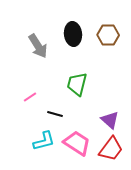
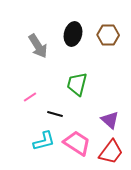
black ellipse: rotated 20 degrees clockwise
red trapezoid: moved 3 px down
